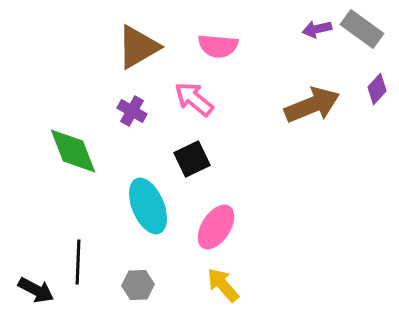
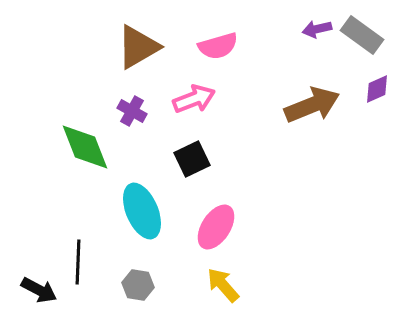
gray rectangle: moved 6 px down
pink semicircle: rotated 21 degrees counterclockwise
purple diamond: rotated 24 degrees clockwise
pink arrow: rotated 120 degrees clockwise
green diamond: moved 12 px right, 4 px up
cyan ellipse: moved 6 px left, 5 px down
gray hexagon: rotated 12 degrees clockwise
black arrow: moved 3 px right
